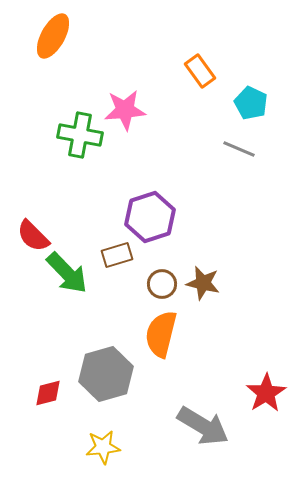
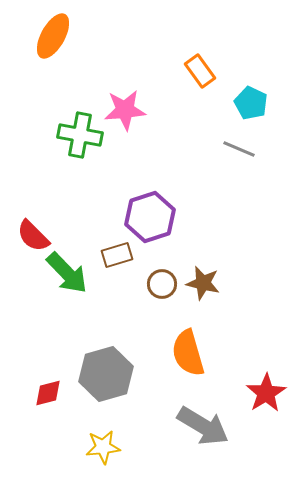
orange semicircle: moved 27 px right, 19 px down; rotated 30 degrees counterclockwise
